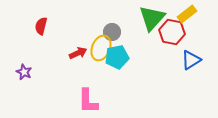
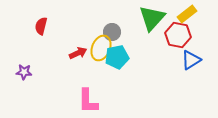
red hexagon: moved 6 px right, 3 px down
purple star: rotated 21 degrees counterclockwise
